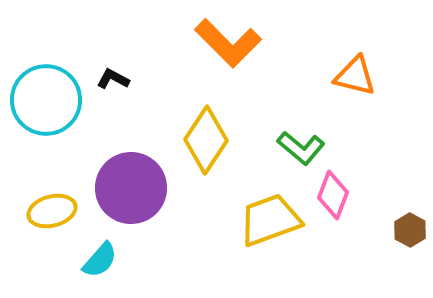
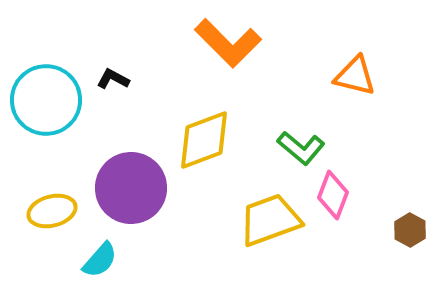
yellow diamond: moved 2 px left; rotated 36 degrees clockwise
